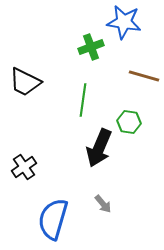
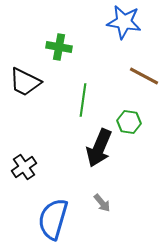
green cross: moved 32 px left; rotated 30 degrees clockwise
brown line: rotated 12 degrees clockwise
gray arrow: moved 1 px left, 1 px up
